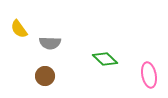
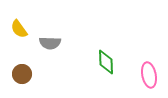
green diamond: moved 1 px right, 3 px down; rotated 45 degrees clockwise
brown circle: moved 23 px left, 2 px up
